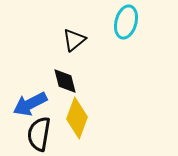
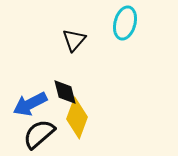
cyan ellipse: moved 1 px left, 1 px down
black triangle: rotated 10 degrees counterclockwise
black diamond: moved 11 px down
black semicircle: rotated 40 degrees clockwise
